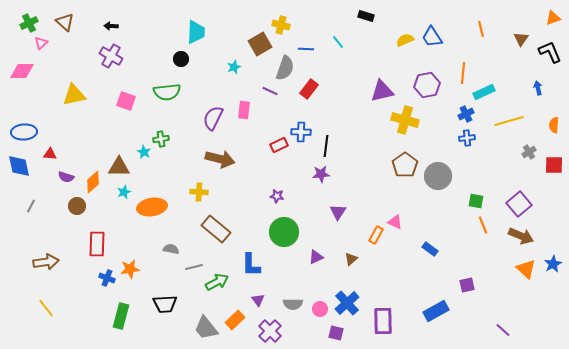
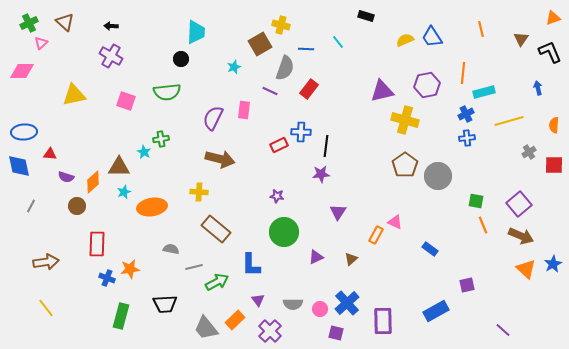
cyan rectangle at (484, 92): rotated 10 degrees clockwise
